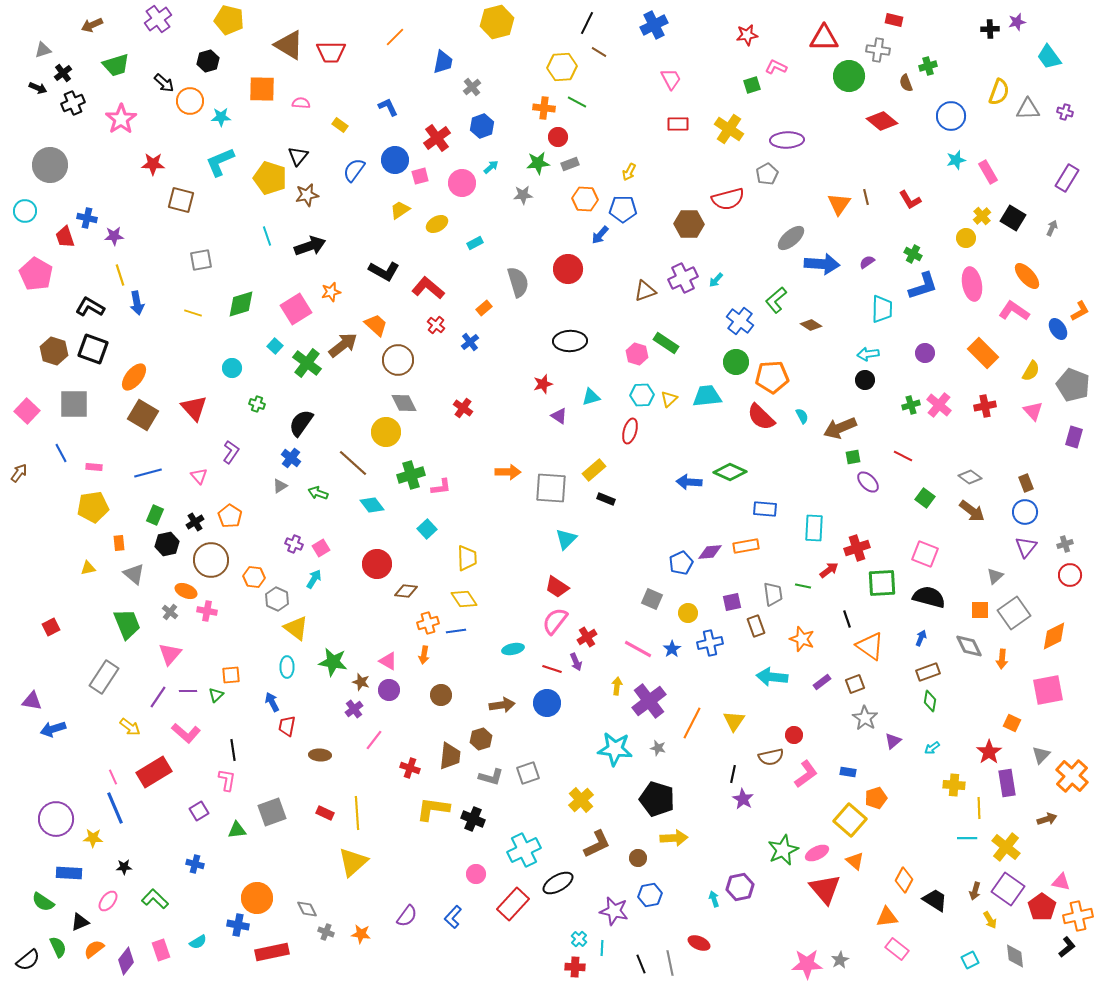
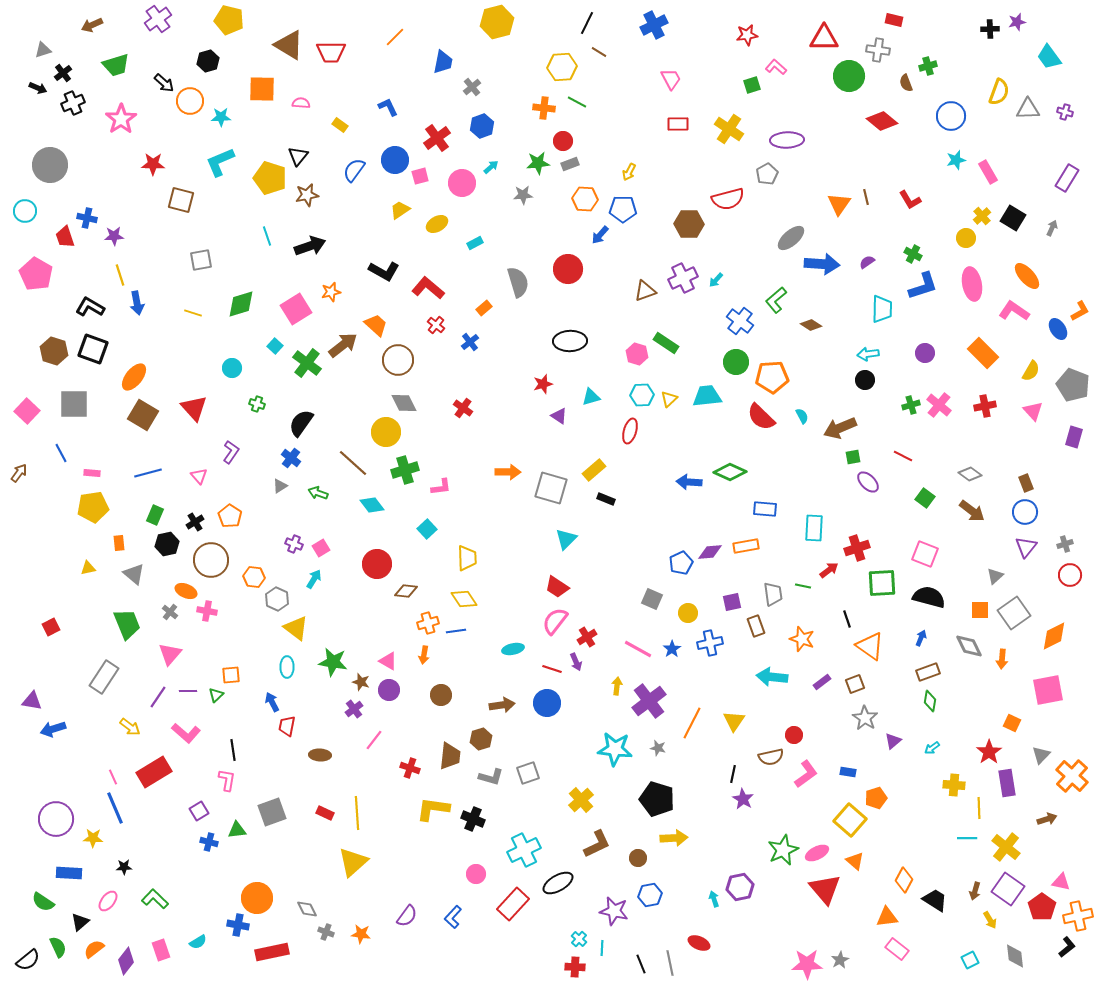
pink L-shape at (776, 67): rotated 15 degrees clockwise
red circle at (558, 137): moved 5 px right, 4 px down
pink rectangle at (94, 467): moved 2 px left, 6 px down
green cross at (411, 475): moved 6 px left, 5 px up
gray diamond at (970, 477): moved 3 px up
gray square at (551, 488): rotated 12 degrees clockwise
blue cross at (195, 864): moved 14 px right, 22 px up
black triangle at (80, 922): rotated 18 degrees counterclockwise
